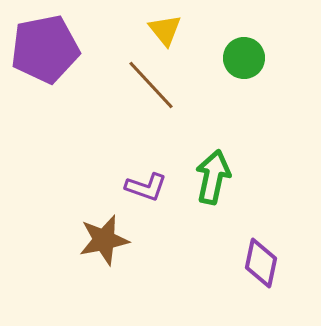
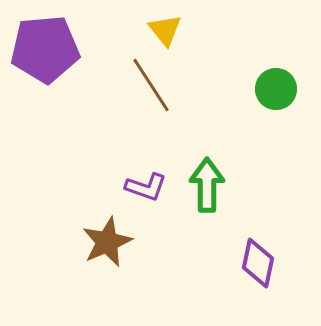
purple pentagon: rotated 6 degrees clockwise
green circle: moved 32 px right, 31 px down
brown line: rotated 10 degrees clockwise
green arrow: moved 6 px left, 8 px down; rotated 12 degrees counterclockwise
brown star: moved 3 px right, 2 px down; rotated 12 degrees counterclockwise
purple diamond: moved 3 px left
